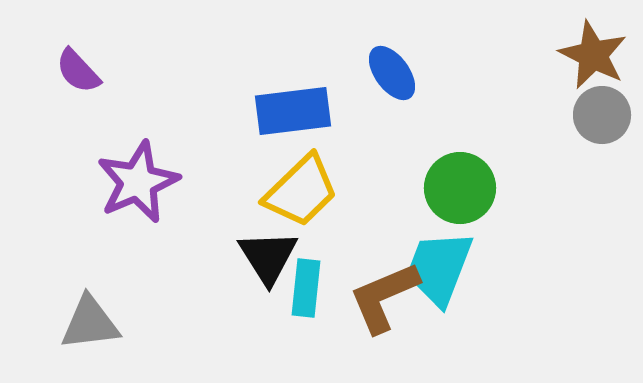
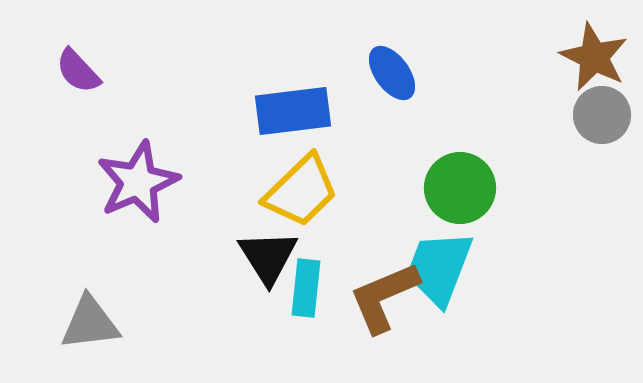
brown star: moved 1 px right, 2 px down
